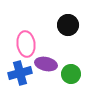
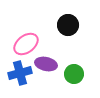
pink ellipse: rotated 60 degrees clockwise
green circle: moved 3 px right
